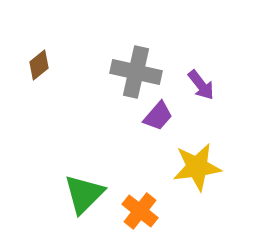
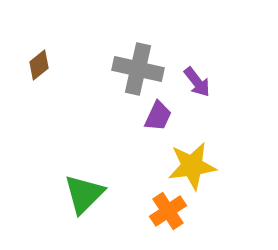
gray cross: moved 2 px right, 3 px up
purple arrow: moved 4 px left, 3 px up
purple trapezoid: rotated 16 degrees counterclockwise
yellow star: moved 5 px left, 1 px up
orange cross: moved 28 px right; rotated 18 degrees clockwise
